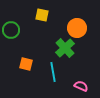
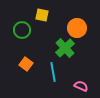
green circle: moved 11 px right
orange square: rotated 24 degrees clockwise
